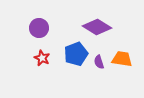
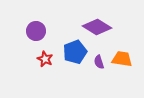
purple circle: moved 3 px left, 3 px down
blue pentagon: moved 1 px left, 2 px up
red star: moved 3 px right, 1 px down
